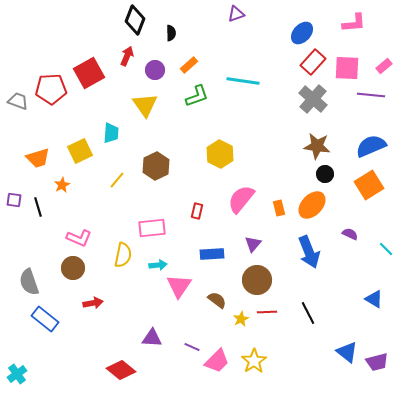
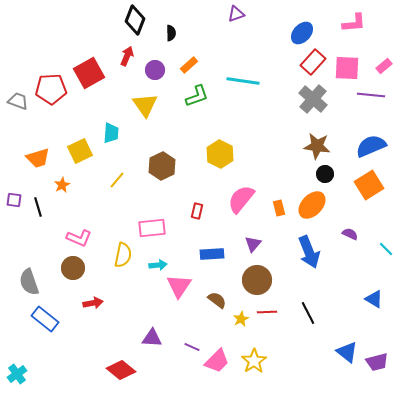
brown hexagon at (156, 166): moved 6 px right
